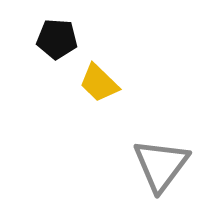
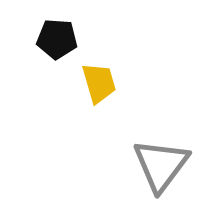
yellow trapezoid: rotated 150 degrees counterclockwise
